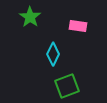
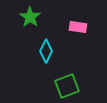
pink rectangle: moved 1 px down
cyan diamond: moved 7 px left, 3 px up
